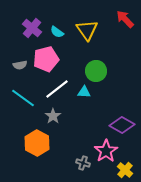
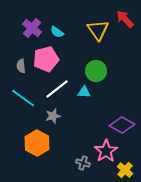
yellow triangle: moved 11 px right
gray semicircle: moved 1 px right, 1 px down; rotated 96 degrees clockwise
gray star: rotated 21 degrees clockwise
